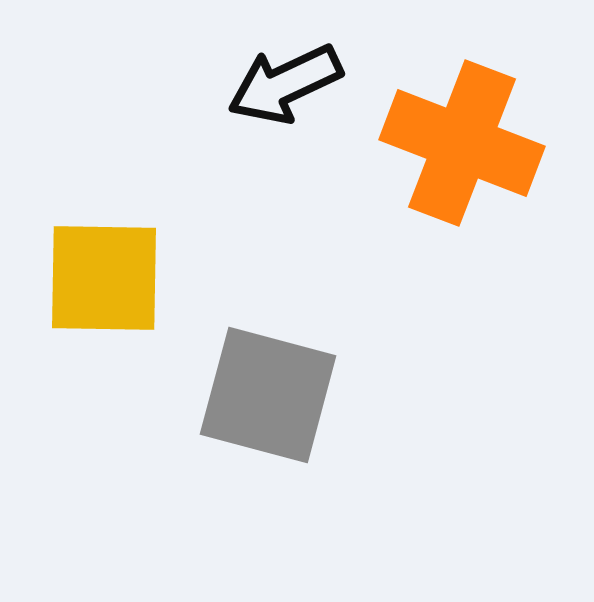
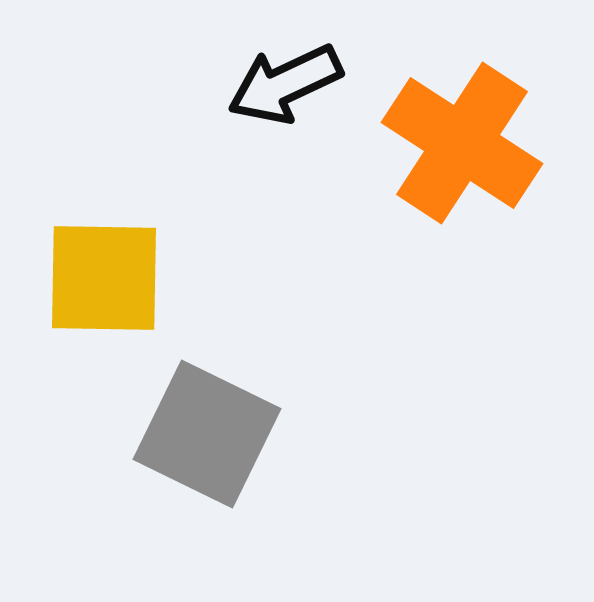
orange cross: rotated 12 degrees clockwise
gray square: moved 61 px left, 39 px down; rotated 11 degrees clockwise
